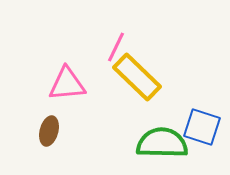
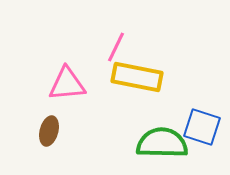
yellow rectangle: rotated 33 degrees counterclockwise
